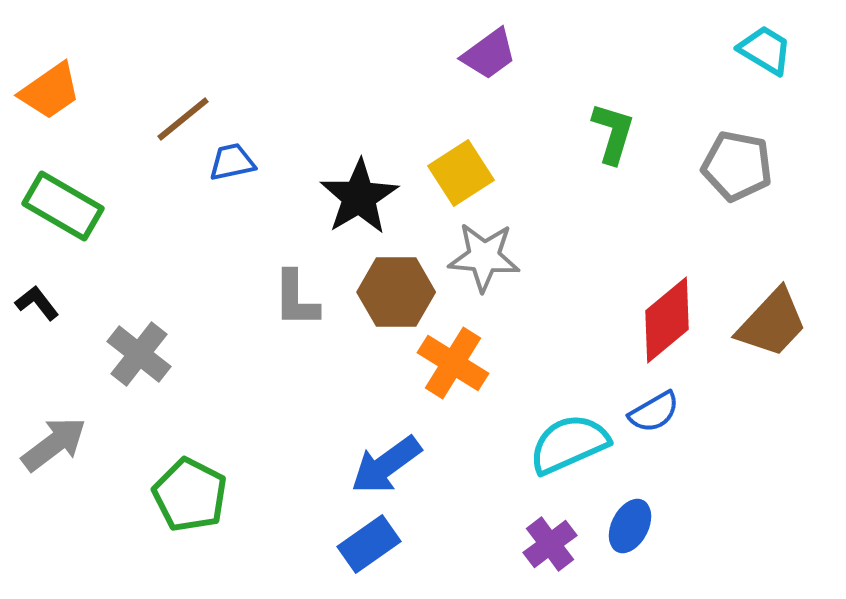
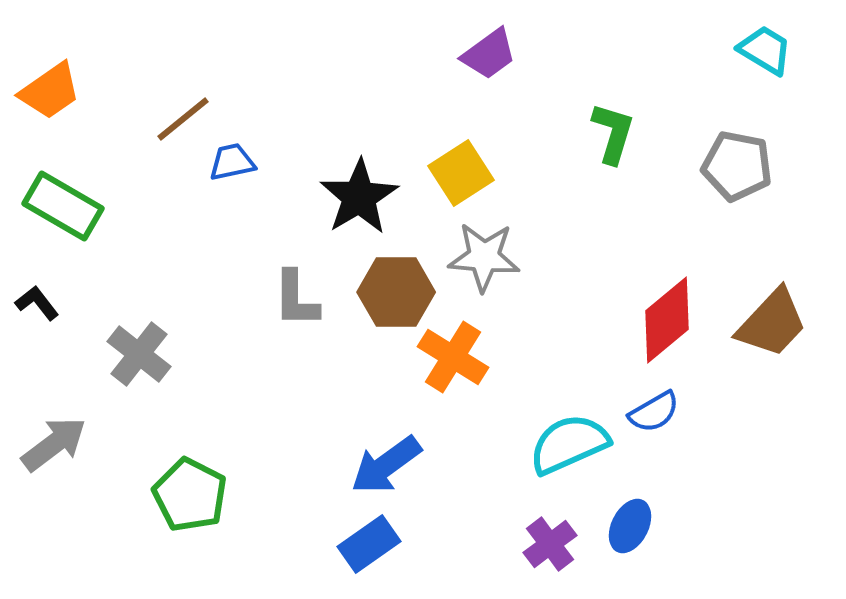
orange cross: moved 6 px up
